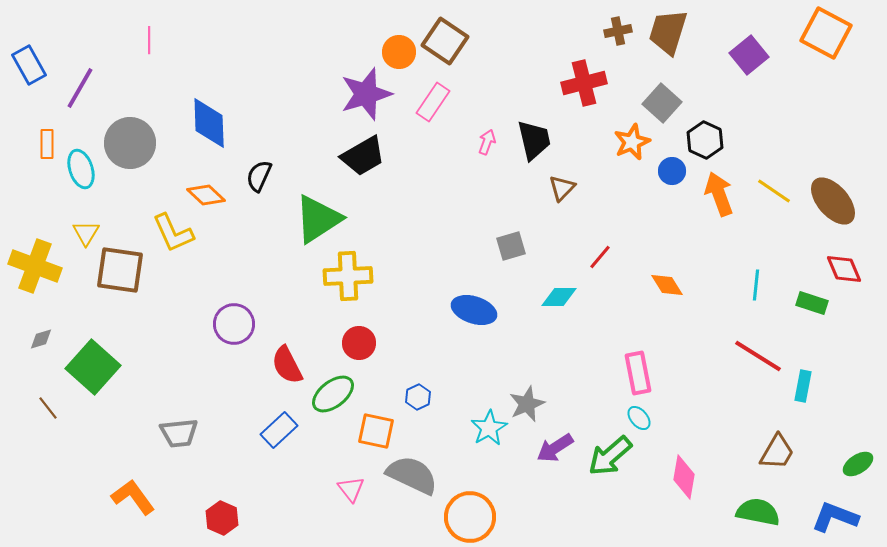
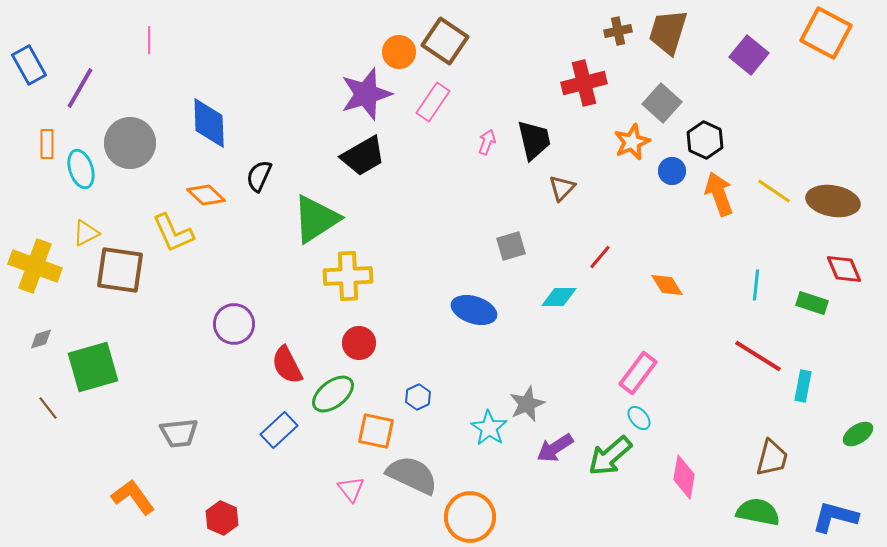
purple square at (749, 55): rotated 12 degrees counterclockwise
brown ellipse at (833, 201): rotated 39 degrees counterclockwise
green triangle at (318, 219): moved 2 px left
yellow triangle at (86, 233): rotated 32 degrees clockwise
green square at (93, 367): rotated 32 degrees clockwise
pink rectangle at (638, 373): rotated 48 degrees clockwise
cyan star at (489, 428): rotated 9 degrees counterclockwise
brown trapezoid at (777, 452): moved 5 px left, 6 px down; rotated 15 degrees counterclockwise
green ellipse at (858, 464): moved 30 px up
blue L-shape at (835, 517): rotated 6 degrees counterclockwise
